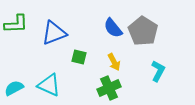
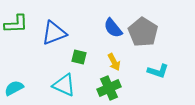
gray pentagon: moved 1 px down
cyan L-shape: rotated 80 degrees clockwise
cyan triangle: moved 15 px right
